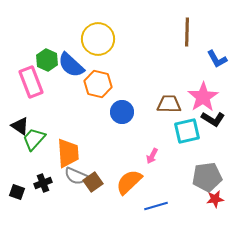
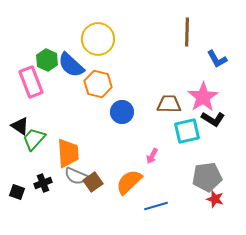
red star: rotated 24 degrees clockwise
